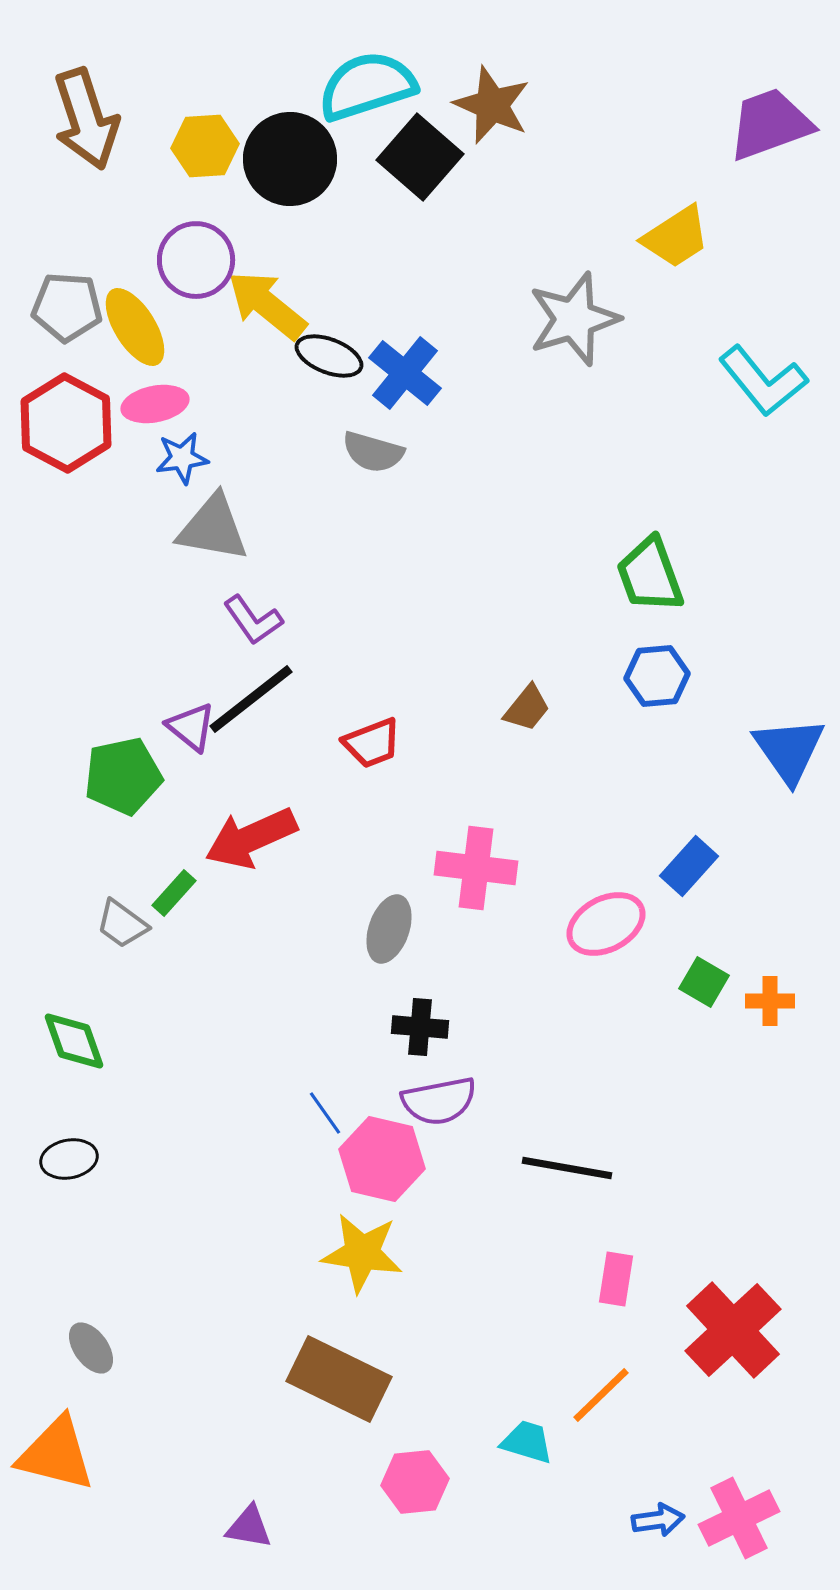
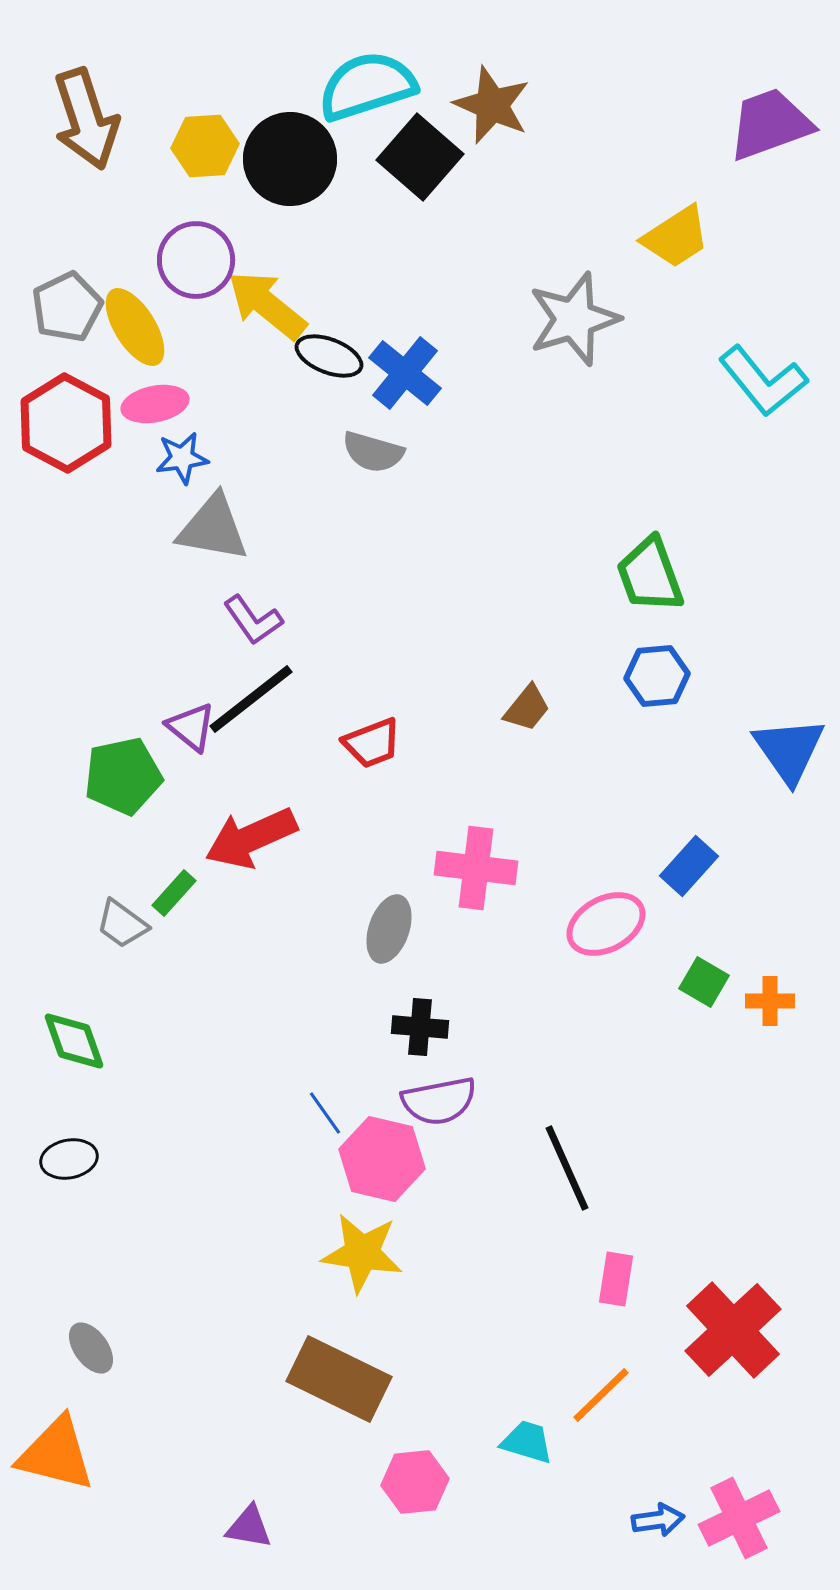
gray pentagon at (67, 307): rotated 30 degrees counterclockwise
black line at (567, 1168): rotated 56 degrees clockwise
